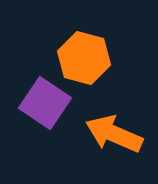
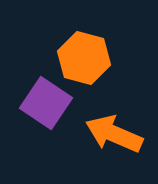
purple square: moved 1 px right
